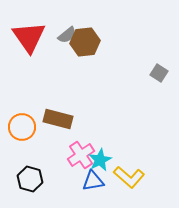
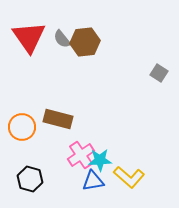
gray semicircle: moved 5 px left, 4 px down; rotated 90 degrees clockwise
cyan star: rotated 25 degrees clockwise
